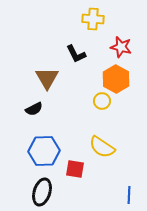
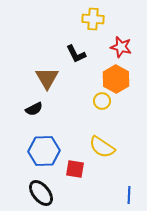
black ellipse: moved 1 px left, 1 px down; rotated 56 degrees counterclockwise
